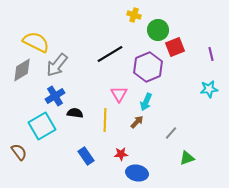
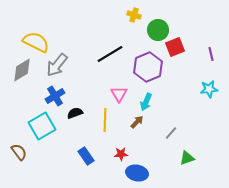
black semicircle: rotated 28 degrees counterclockwise
